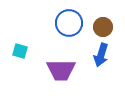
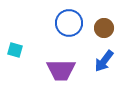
brown circle: moved 1 px right, 1 px down
cyan square: moved 5 px left, 1 px up
blue arrow: moved 3 px right, 6 px down; rotated 20 degrees clockwise
